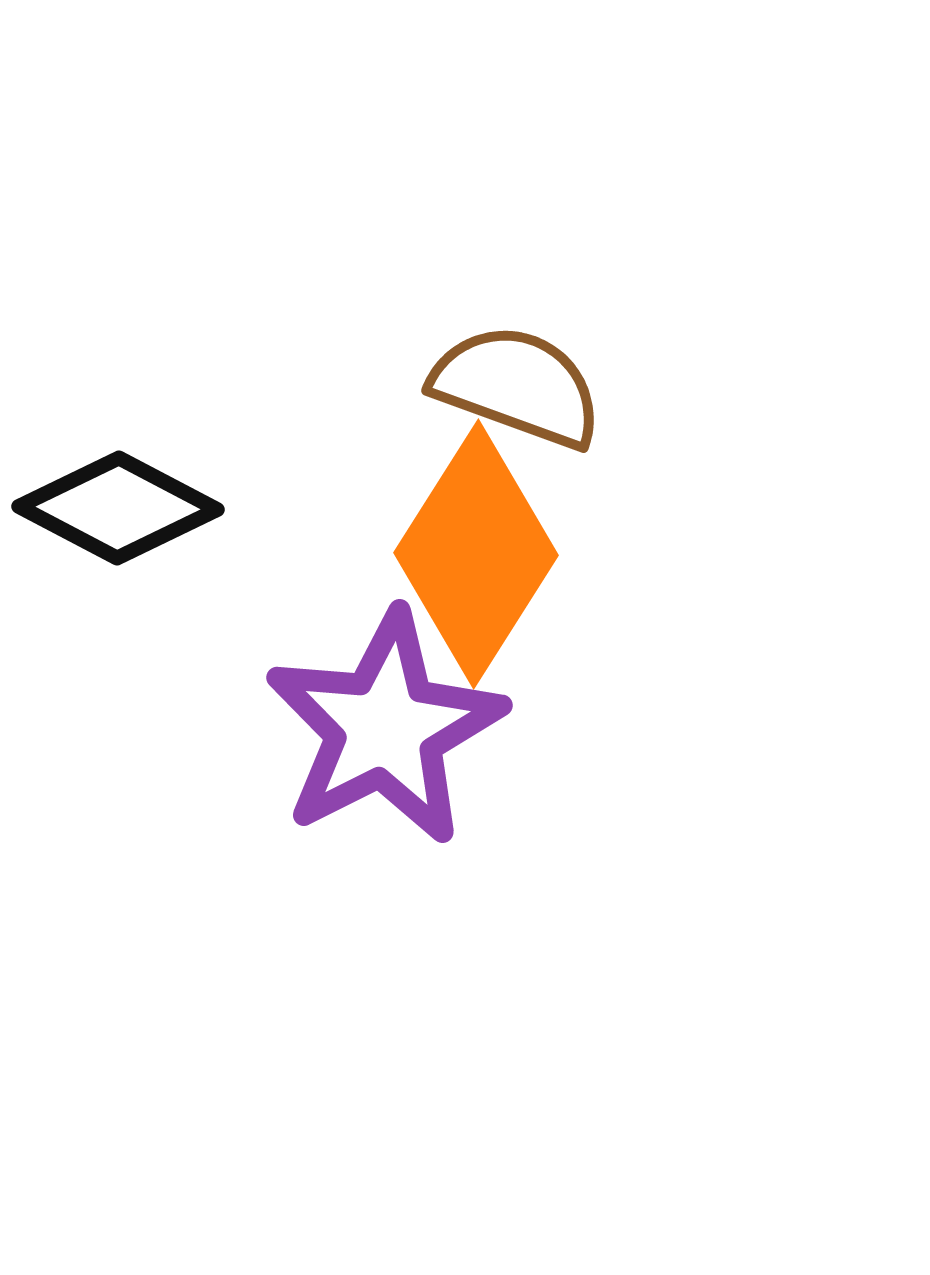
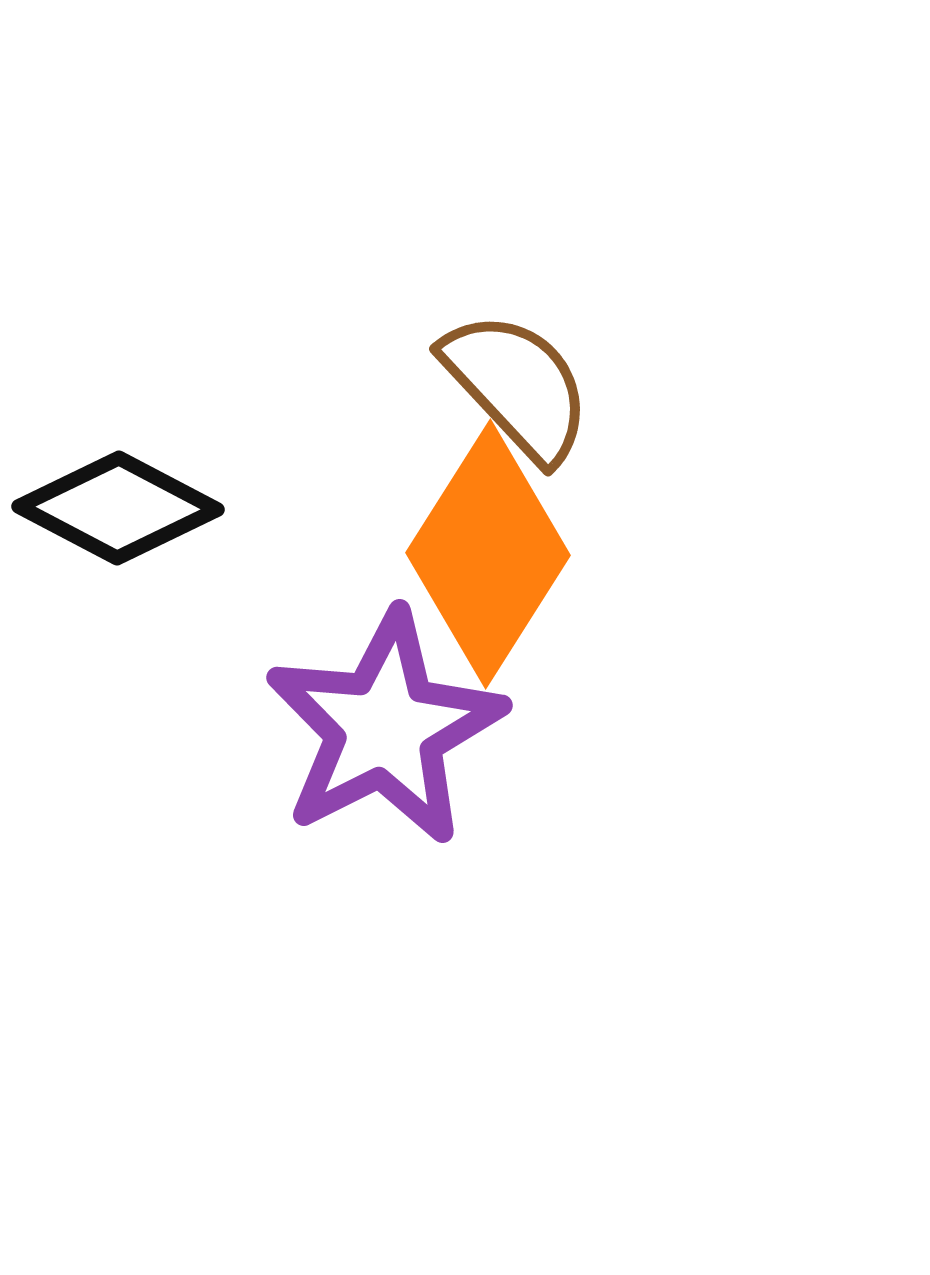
brown semicircle: rotated 27 degrees clockwise
orange diamond: moved 12 px right
